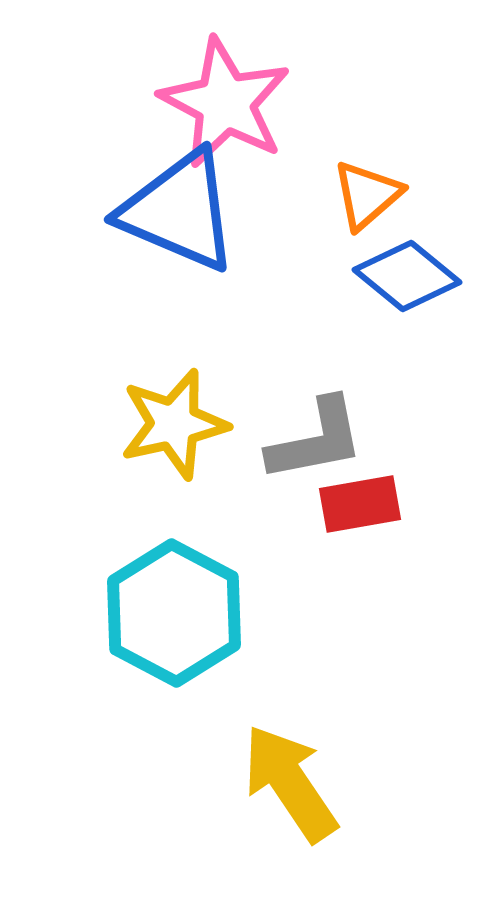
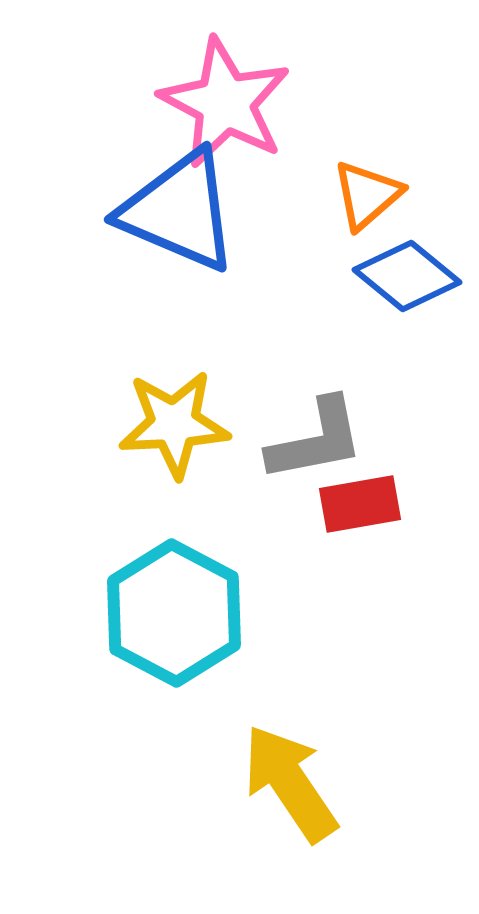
yellow star: rotated 10 degrees clockwise
